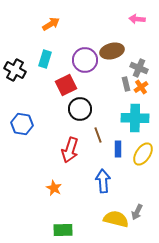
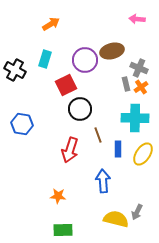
orange star: moved 4 px right, 8 px down; rotated 21 degrees counterclockwise
